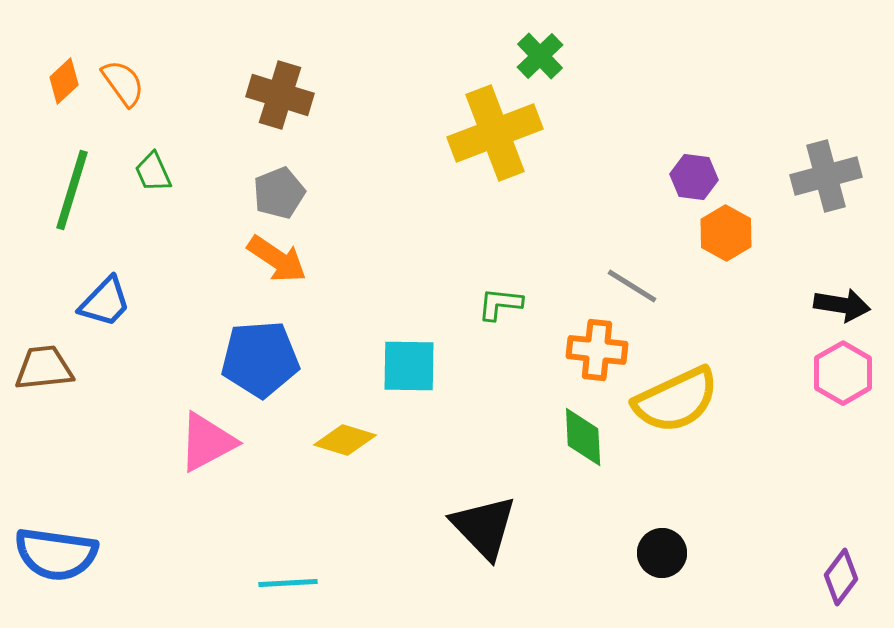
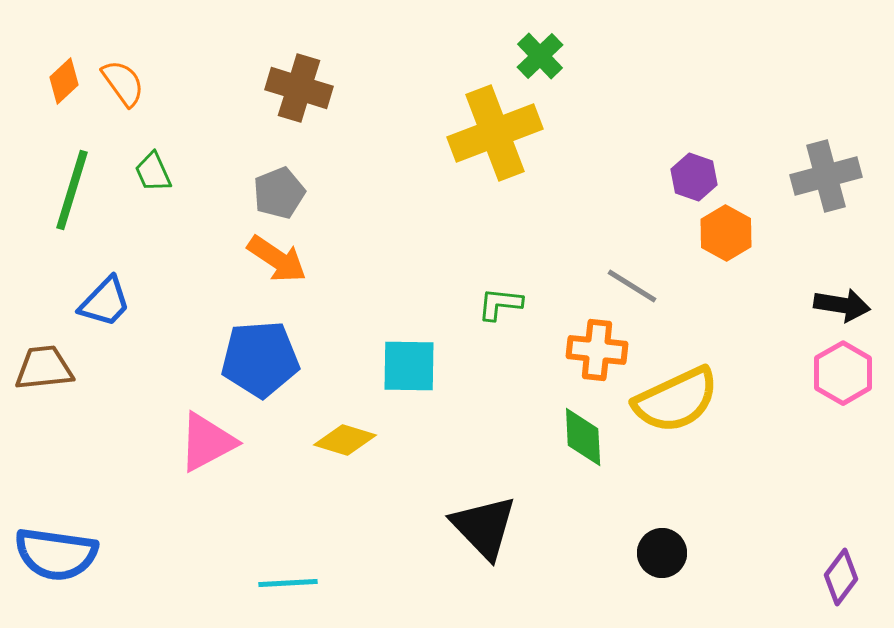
brown cross: moved 19 px right, 7 px up
purple hexagon: rotated 12 degrees clockwise
